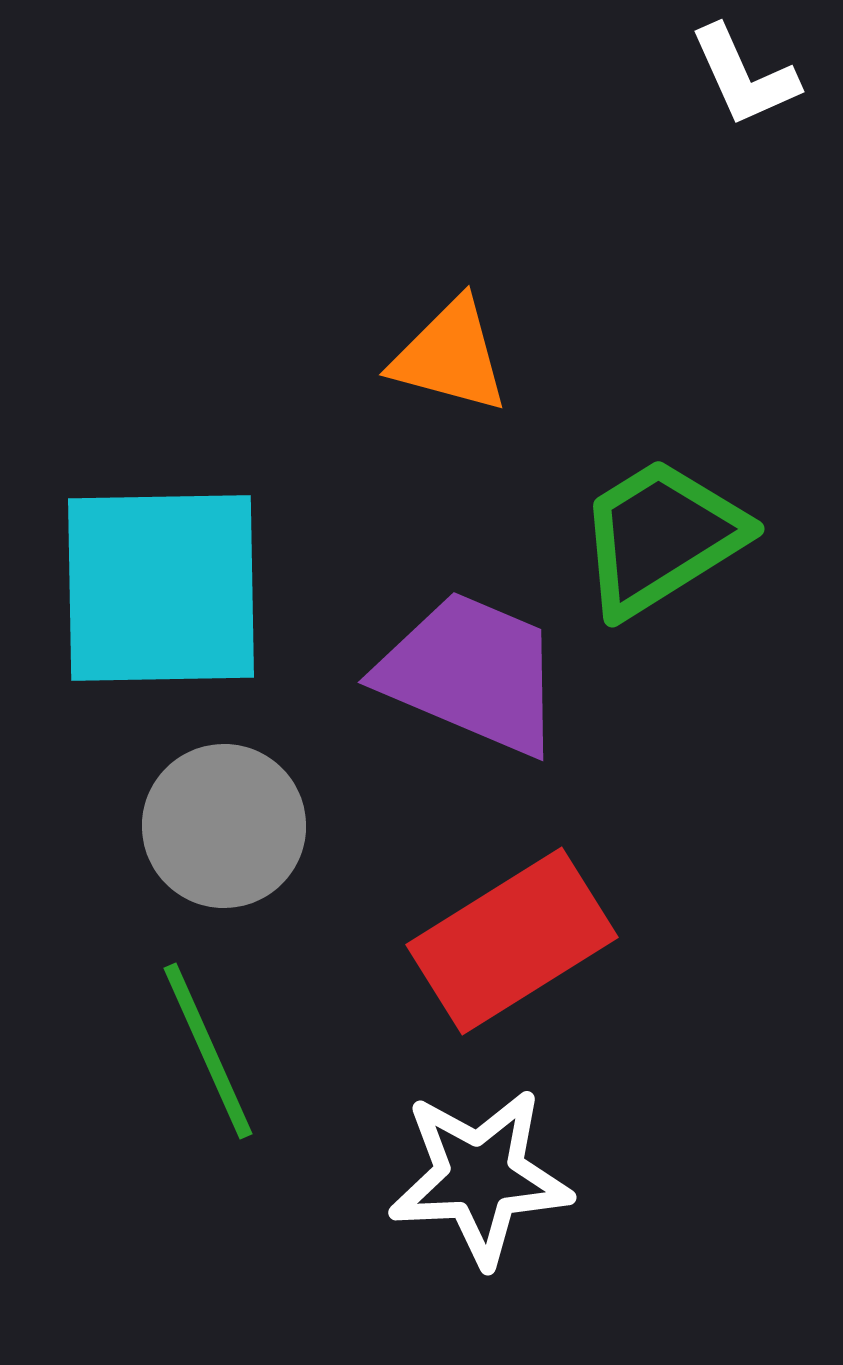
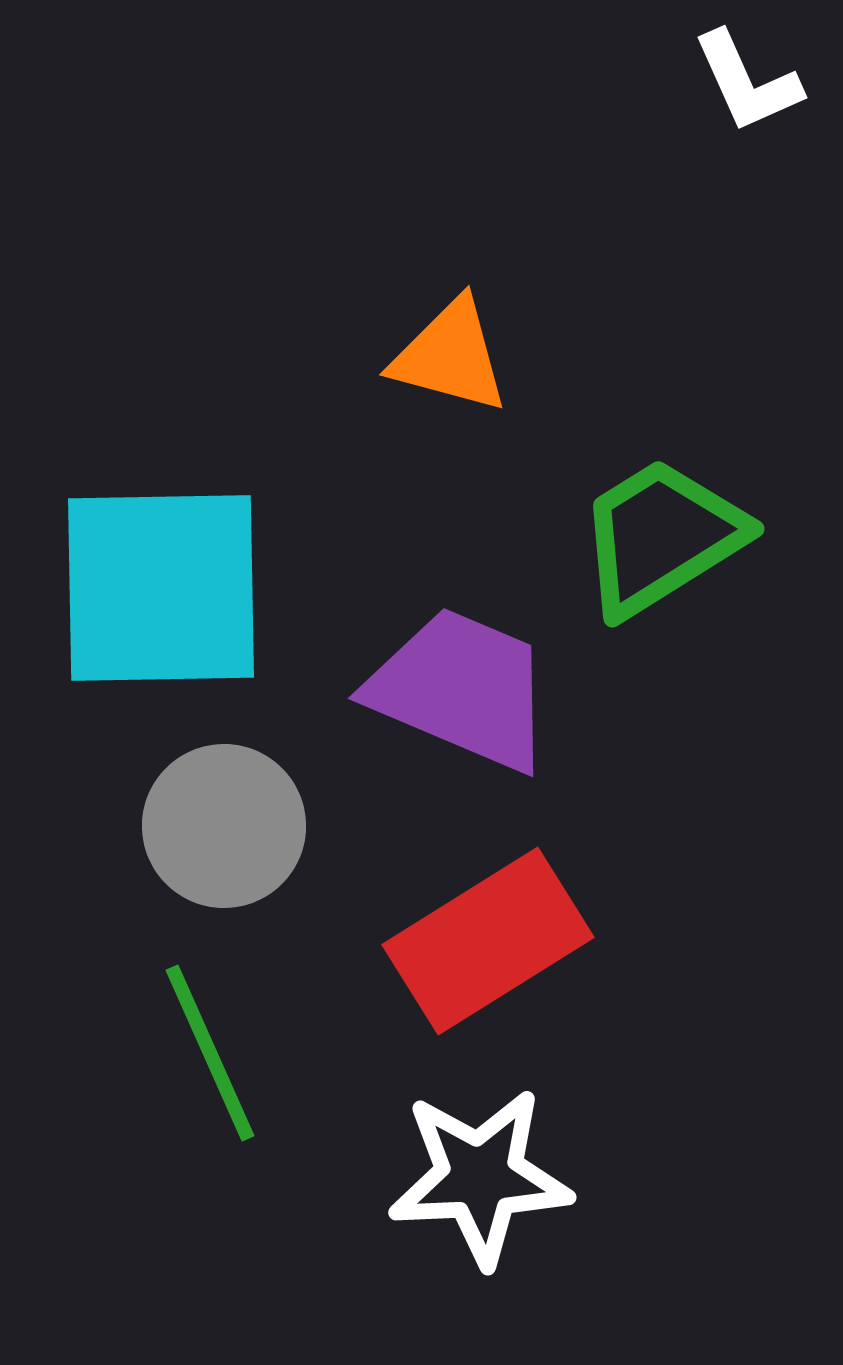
white L-shape: moved 3 px right, 6 px down
purple trapezoid: moved 10 px left, 16 px down
red rectangle: moved 24 px left
green line: moved 2 px right, 2 px down
